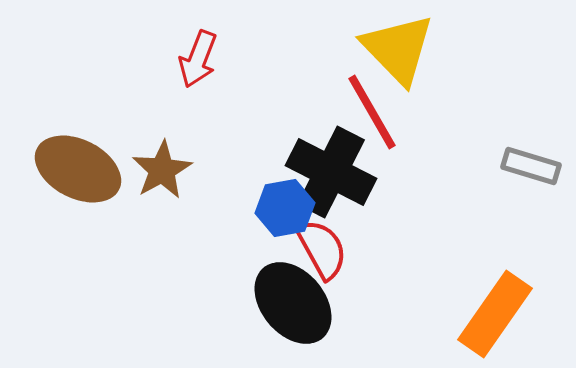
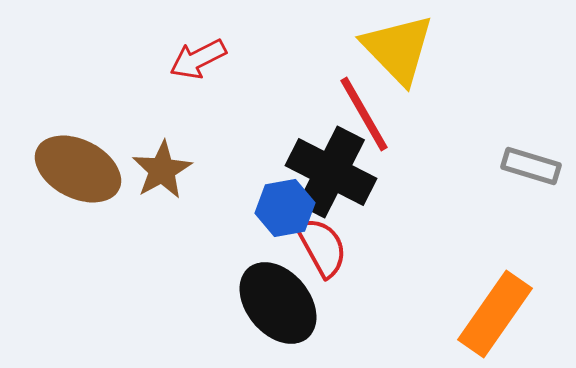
red arrow: rotated 42 degrees clockwise
red line: moved 8 px left, 2 px down
red semicircle: moved 2 px up
black ellipse: moved 15 px left
